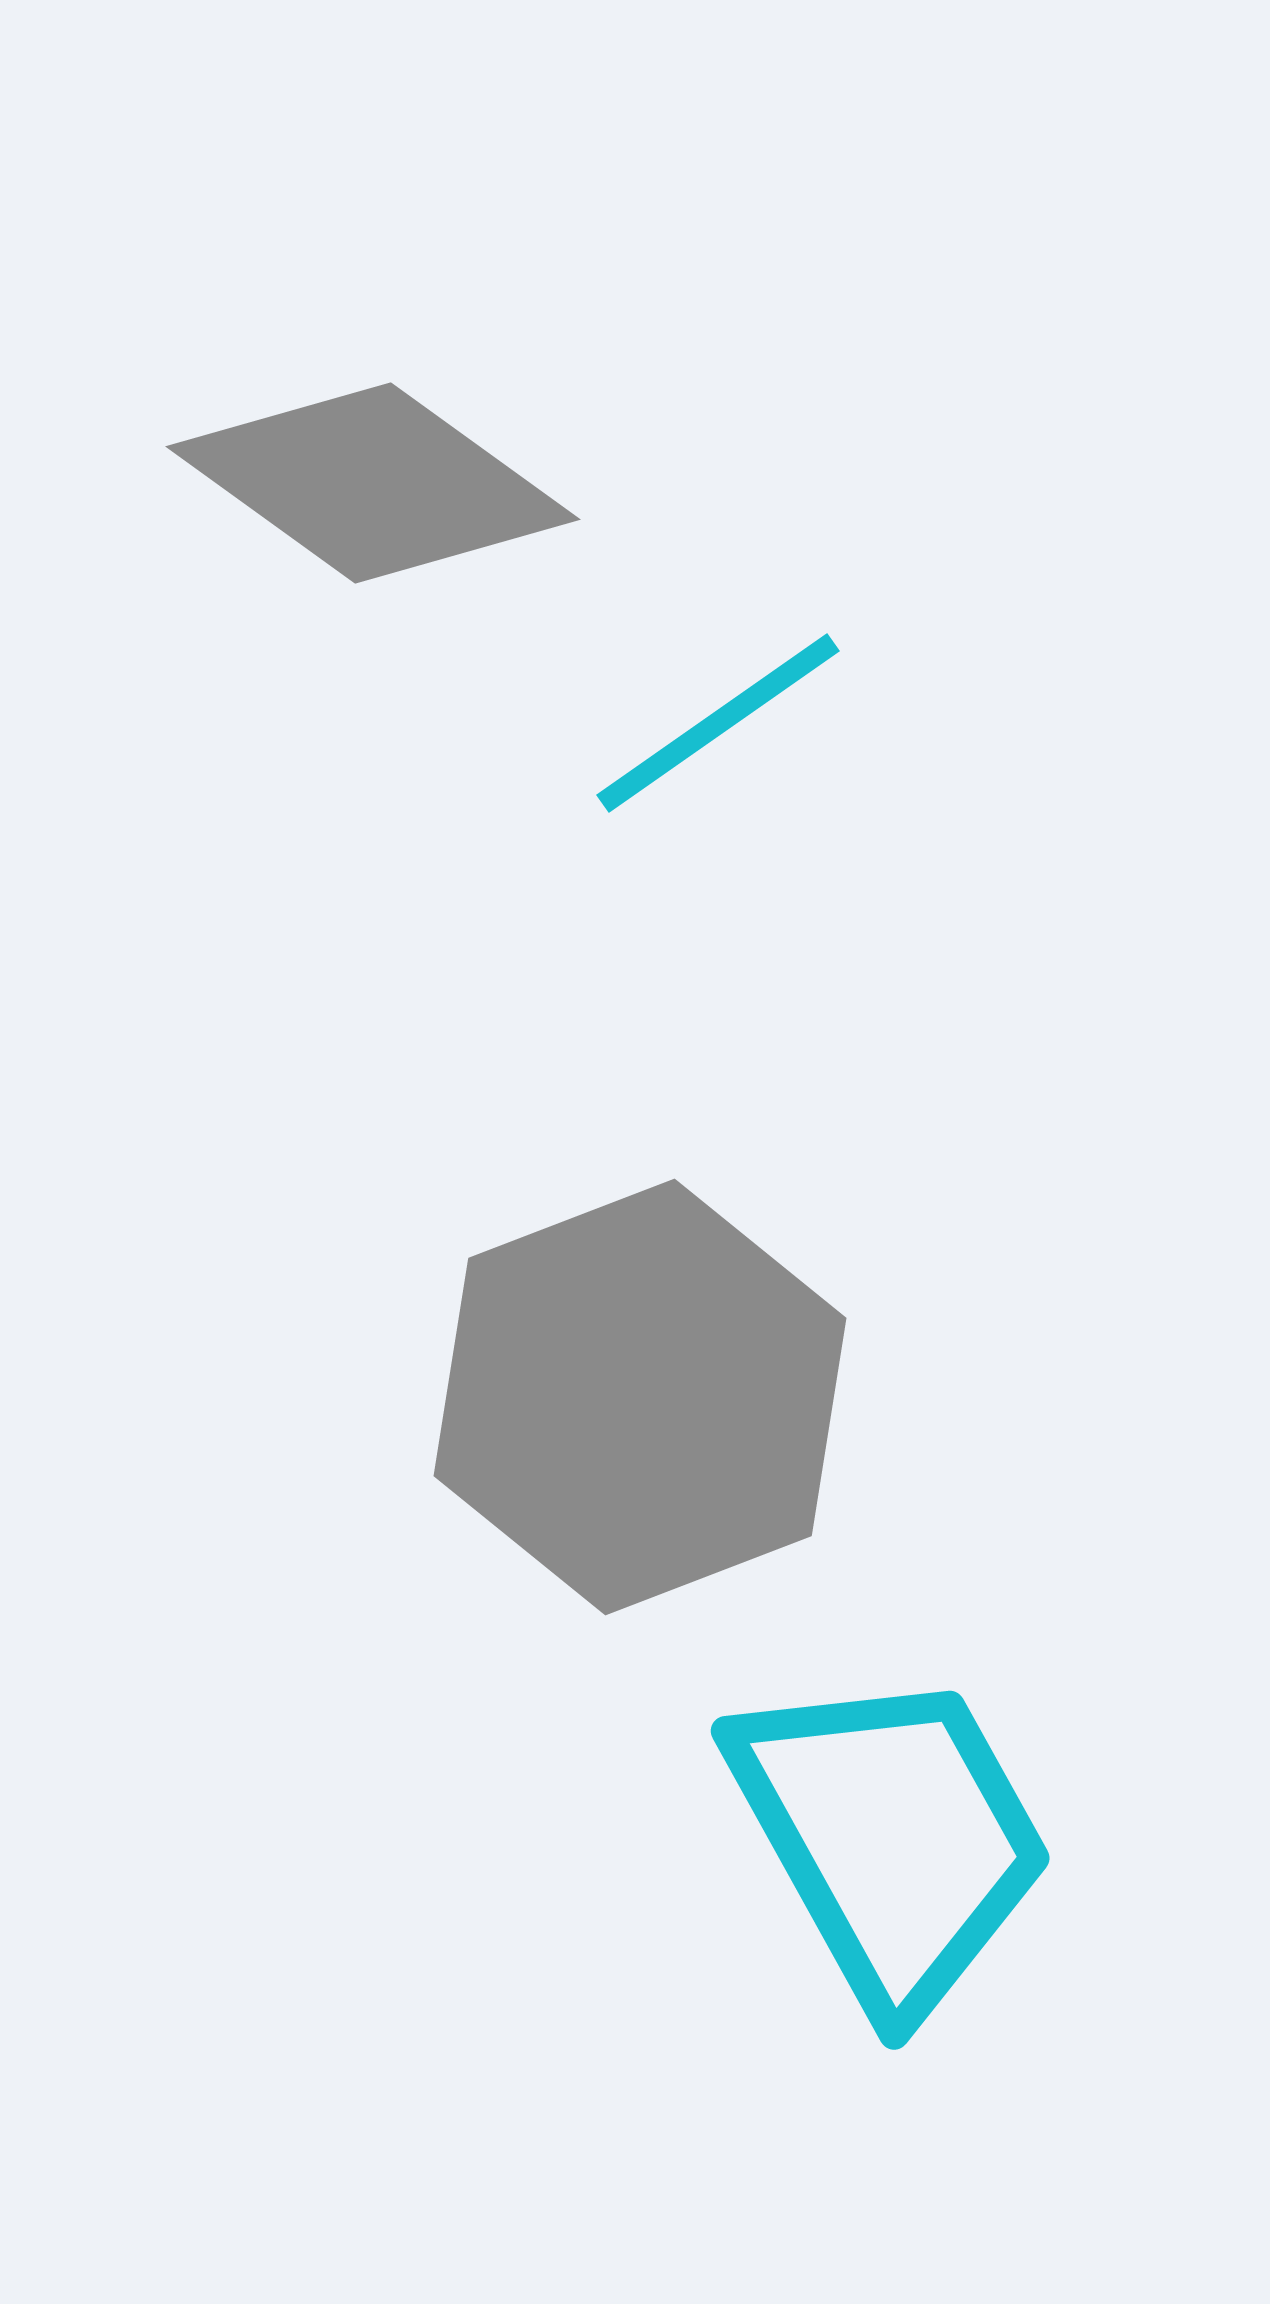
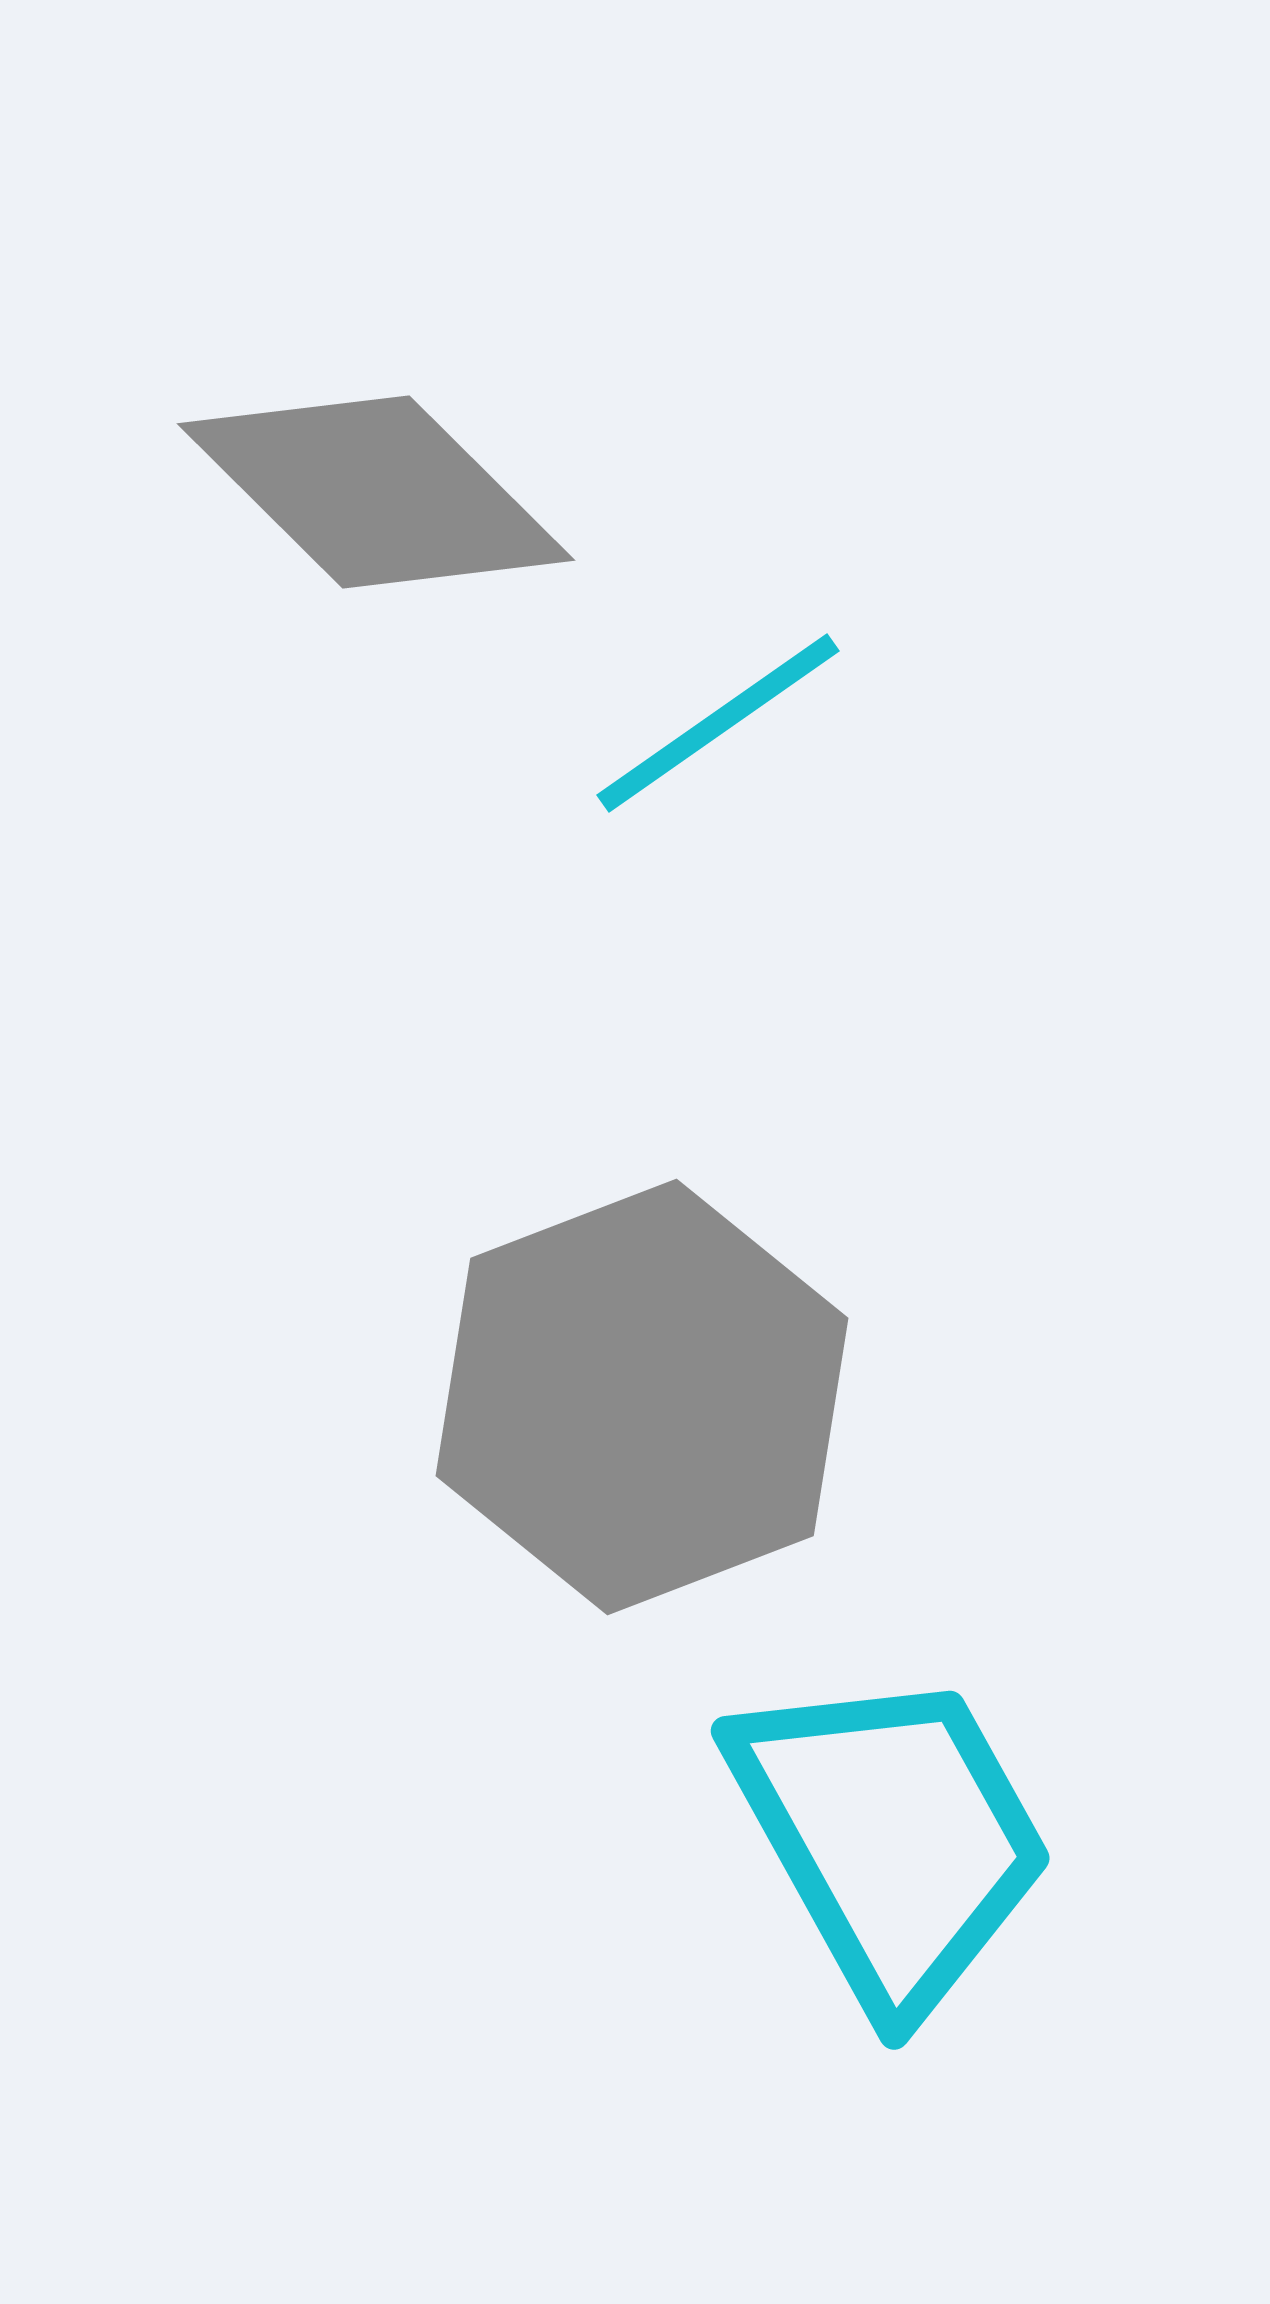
gray diamond: moved 3 px right, 9 px down; rotated 9 degrees clockwise
gray hexagon: moved 2 px right
